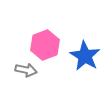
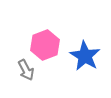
gray arrow: rotated 50 degrees clockwise
